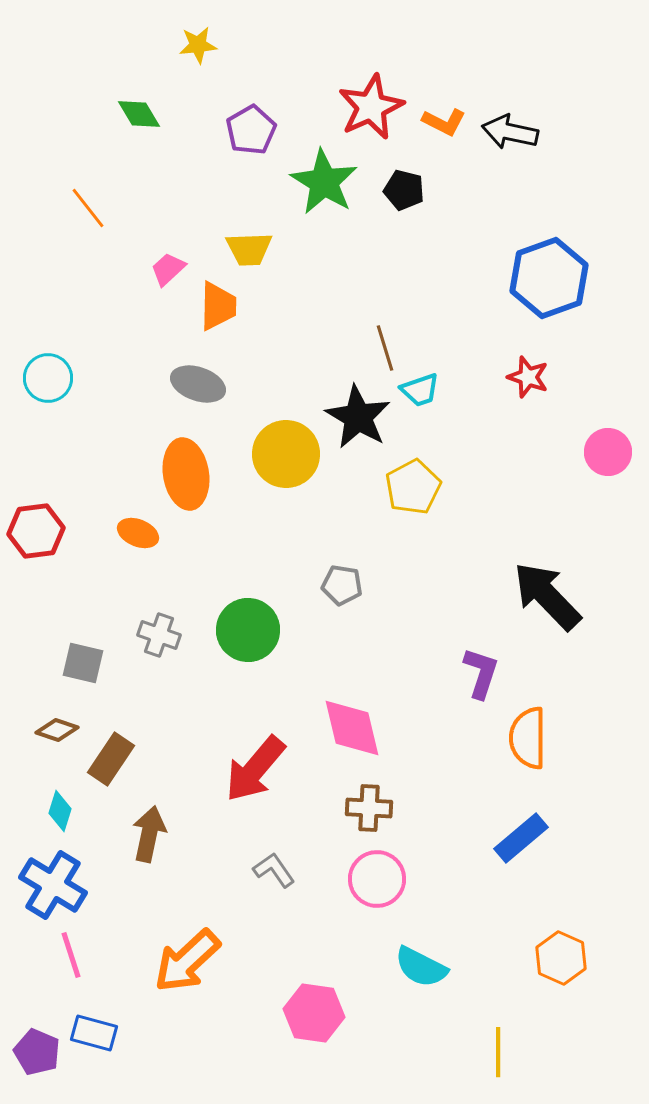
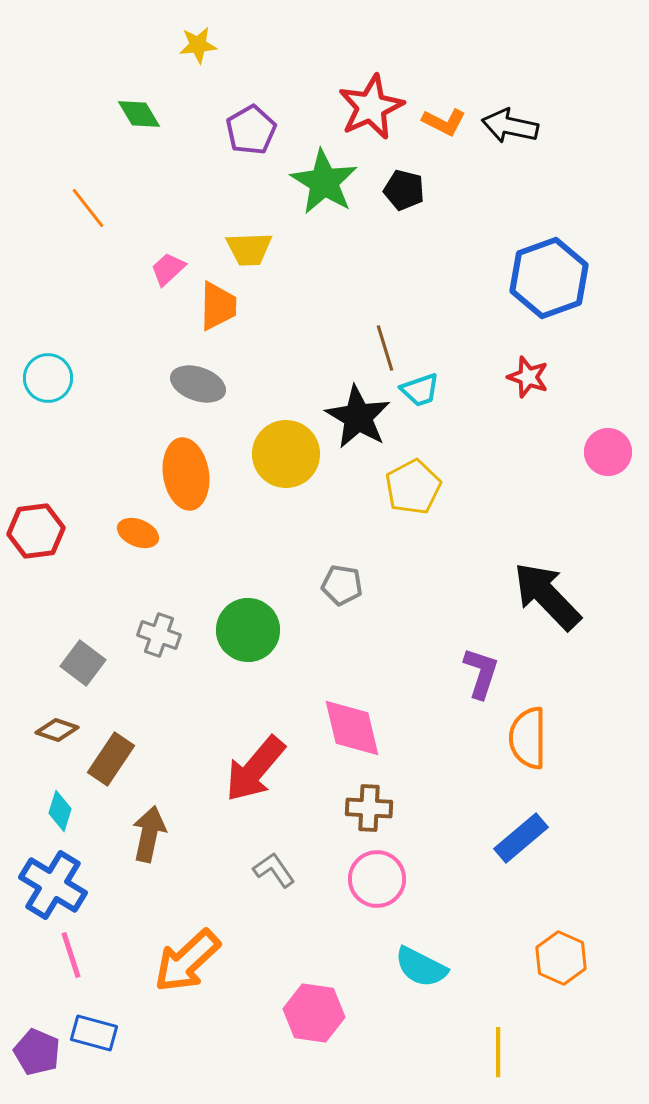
black arrow at (510, 132): moved 6 px up
gray square at (83, 663): rotated 24 degrees clockwise
